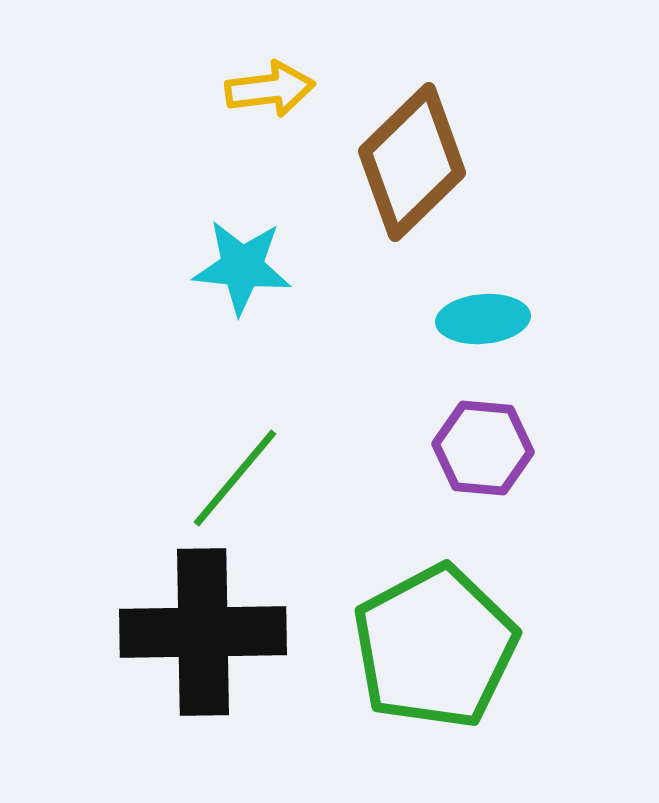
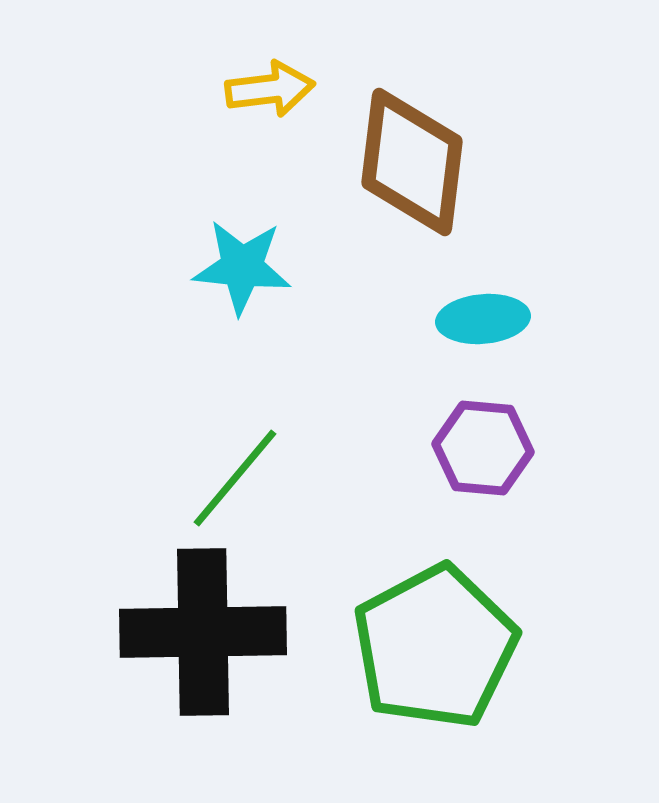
brown diamond: rotated 39 degrees counterclockwise
